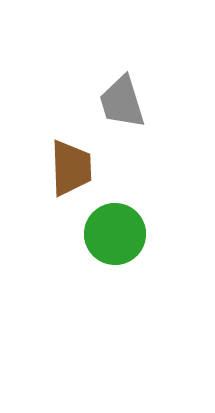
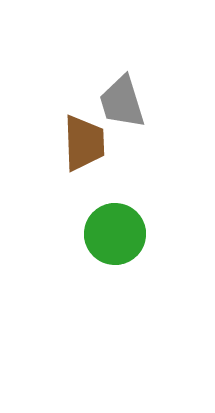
brown trapezoid: moved 13 px right, 25 px up
